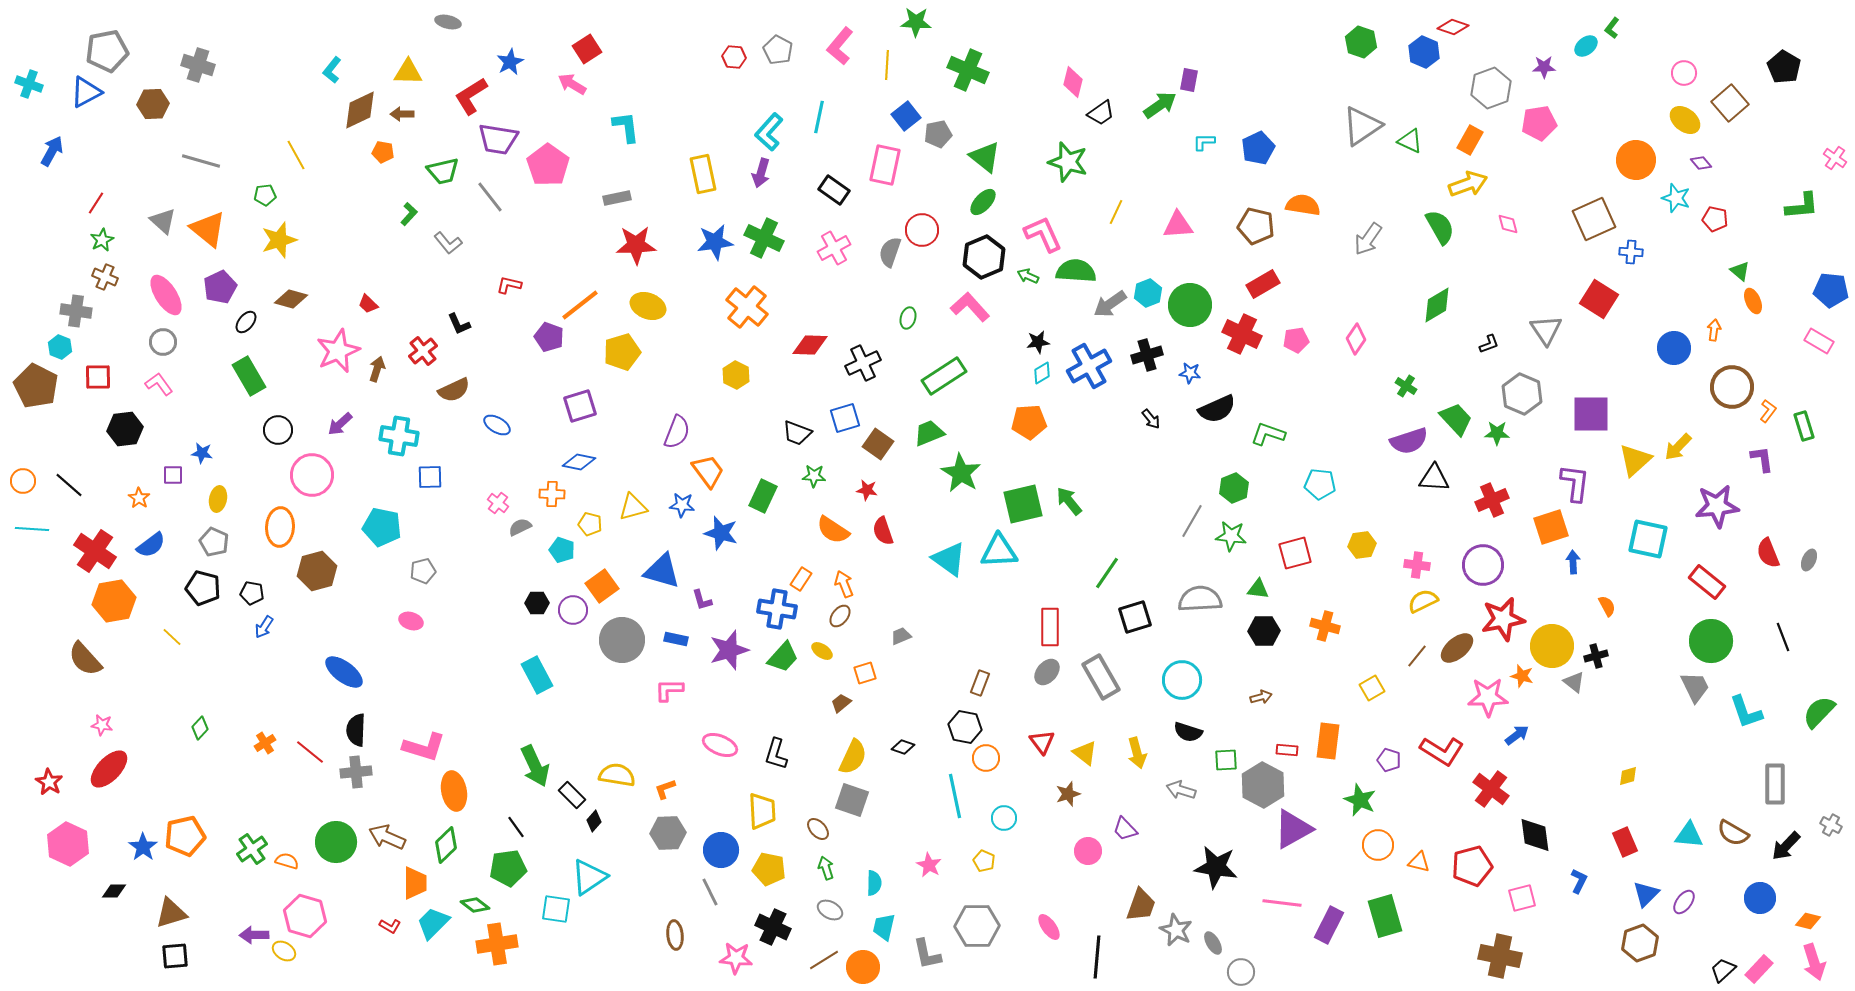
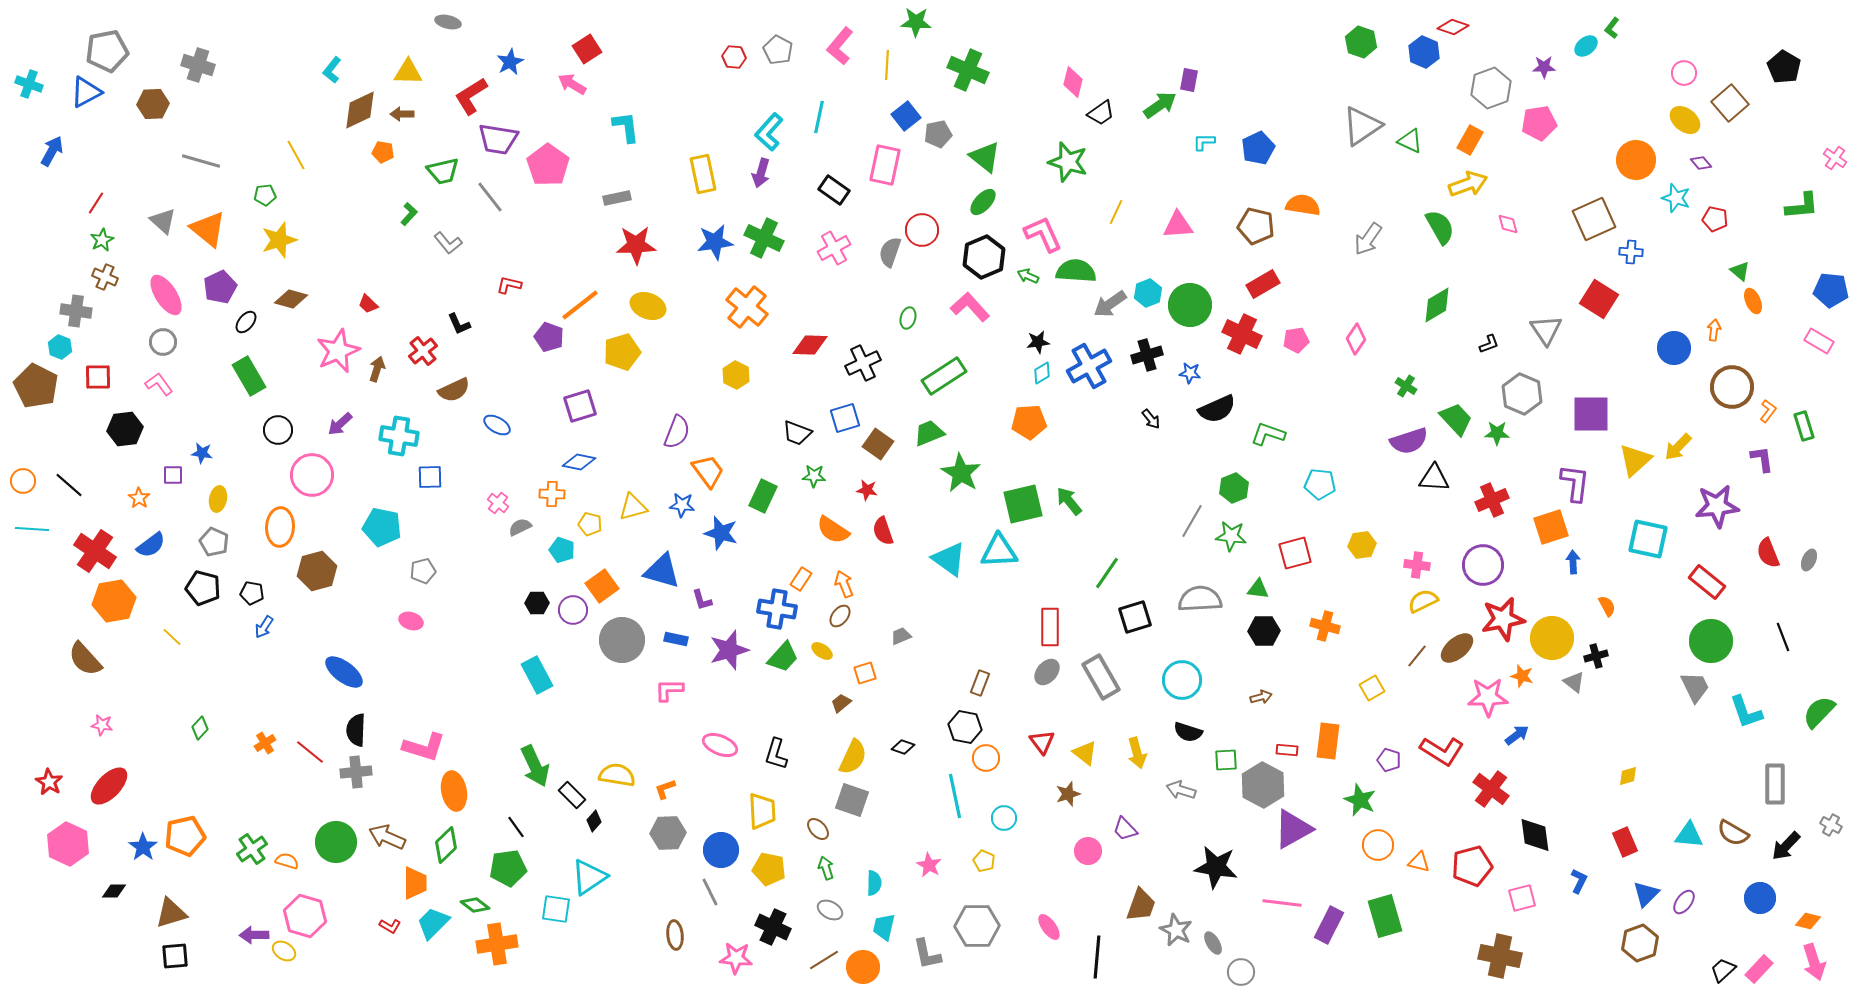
yellow circle at (1552, 646): moved 8 px up
red ellipse at (109, 769): moved 17 px down
